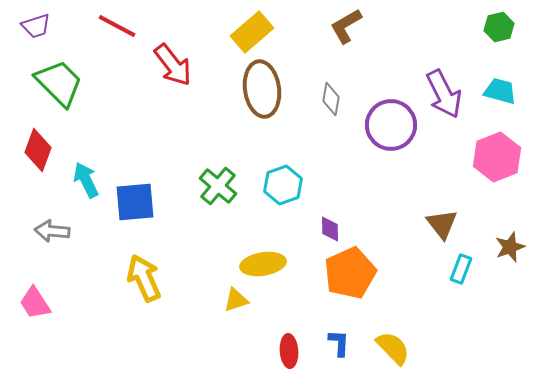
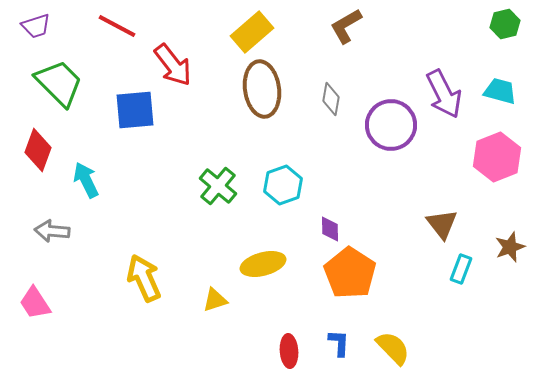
green hexagon: moved 6 px right, 3 px up
blue square: moved 92 px up
yellow ellipse: rotated 6 degrees counterclockwise
orange pentagon: rotated 15 degrees counterclockwise
yellow triangle: moved 21 px left
